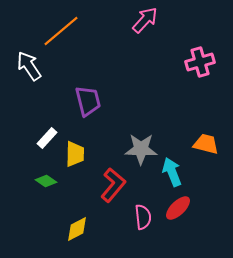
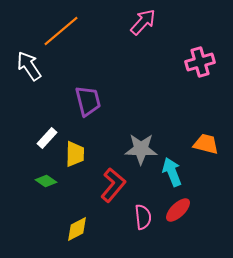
pink arrow: moved 2 px left, 2 px down
red ellipse: moved 2 px down
